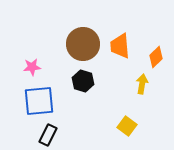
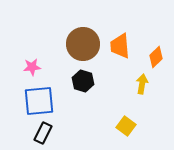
yellow square: moved 1 px left
black rectangle: moved 5 px left, 2 px up
